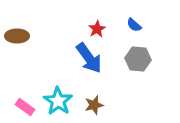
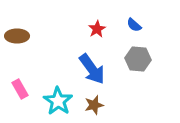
blue arrow: moved 3 px right, 11 px down
pink rectangle: moved 5 px left, 18 px up; rotated 24 degrees clockwise
